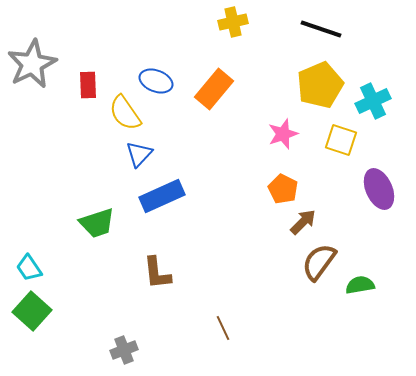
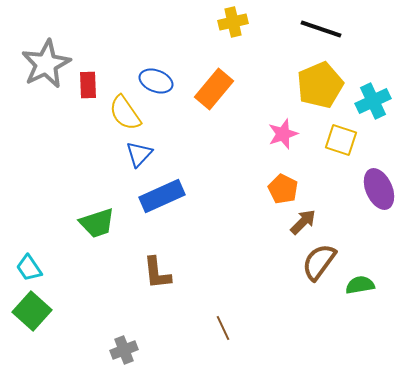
gray star: moved 14 px right
